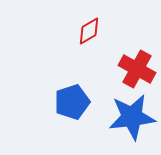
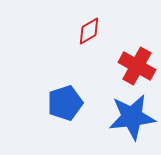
red cross: moved 3 px up
blue pentagon: moved 7 px left, 1 px down
